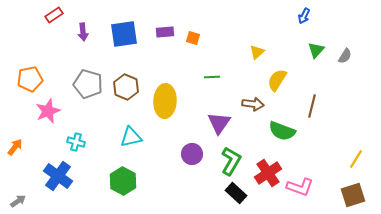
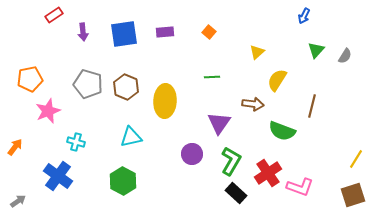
orange square: moved 16 px right, 6 px up; rotated 24 degrees clockwise
